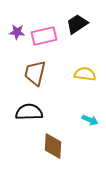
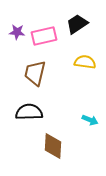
yellow semicircle: moved 12 px up
